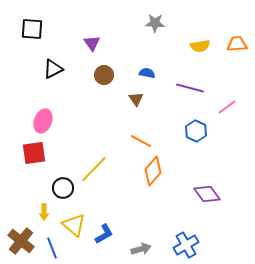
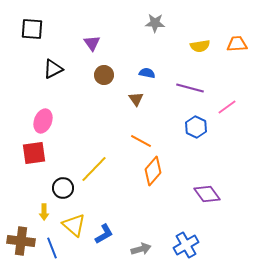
blue hexagon: moved 4 px up
brown cross: rotated 32 degrees counterclockwise
